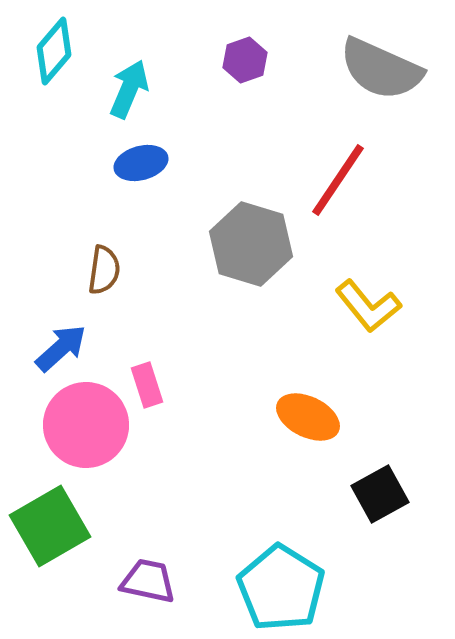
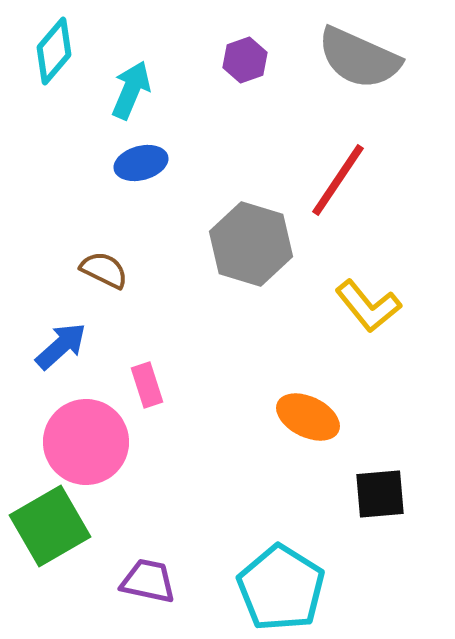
gray semicircle: moved 22 px left, 11 px up
cyan arrow: moved 2 px right, 1 px down
brown semicircle: rotated 72 degrees counterclockwise
blue arrow: moved 2 px up
pink circle: moved 17 px down
black square: rotated 24 degrees clockwise
